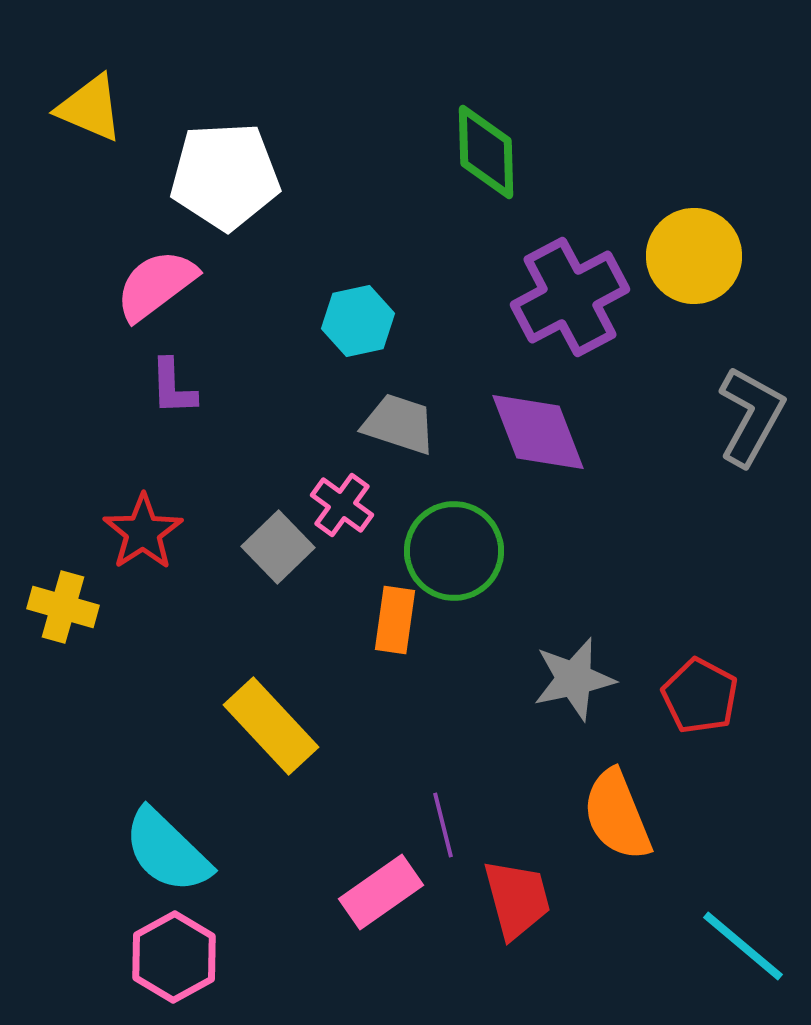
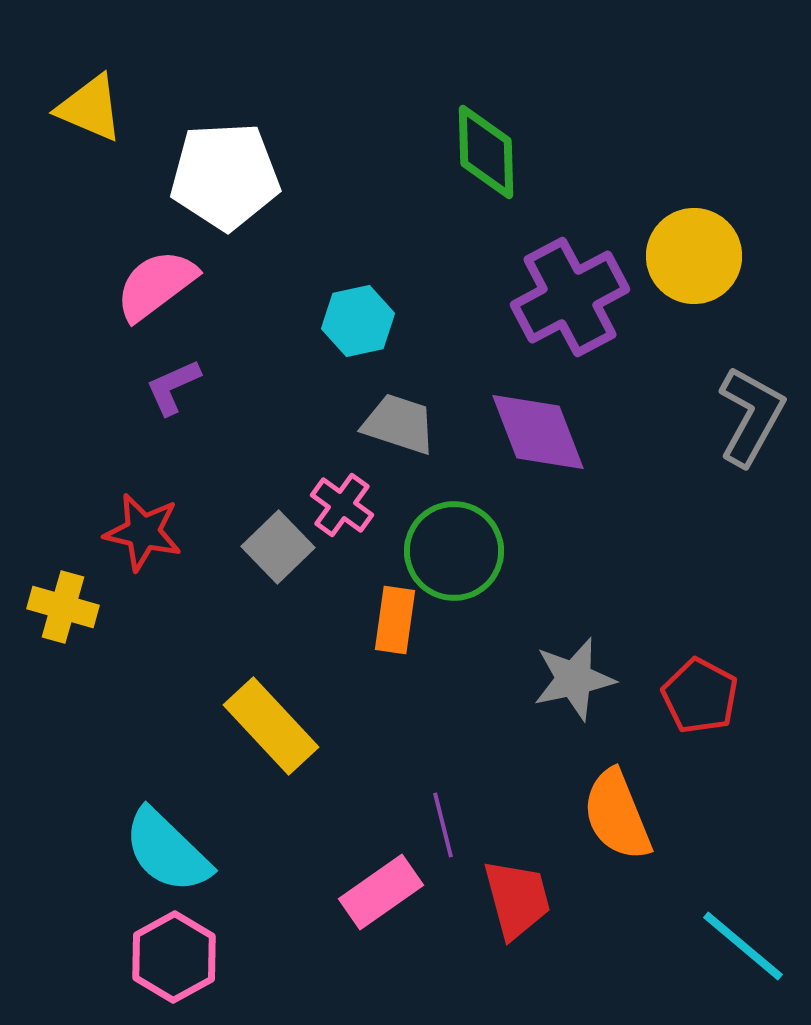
purple L-shape: rotated 68 degrees clockwise
red star: rotated 26 degrees counterclockwise
